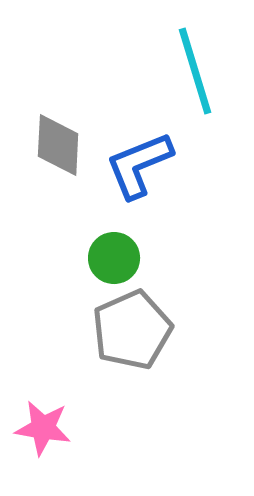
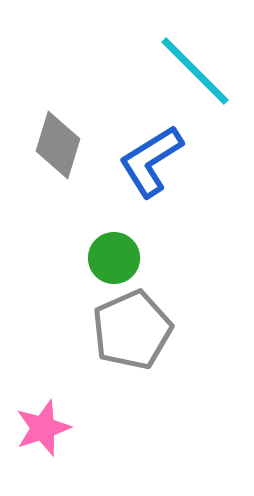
cyan line: rotated 28 degrees counterclockwise
gray diamond: rotated 14 degrees clockwise
blue L-shape: moved 12 px right, 4 px up; rotated 10 degrees counterclockwise
pink star: rotated 28 degrees counterclockwise
